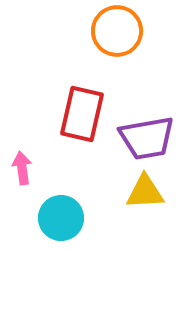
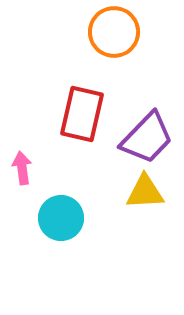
orange circle: moved 3 px left, 1 px down
purple trapezoid: rotated 36 degrees counterclockwise
